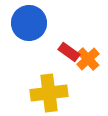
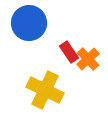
red rectangle: rotated 20 degrees clockwise
yellow cross: moved 4 px left, 3 px up; rotated 33 degrees clockwise
